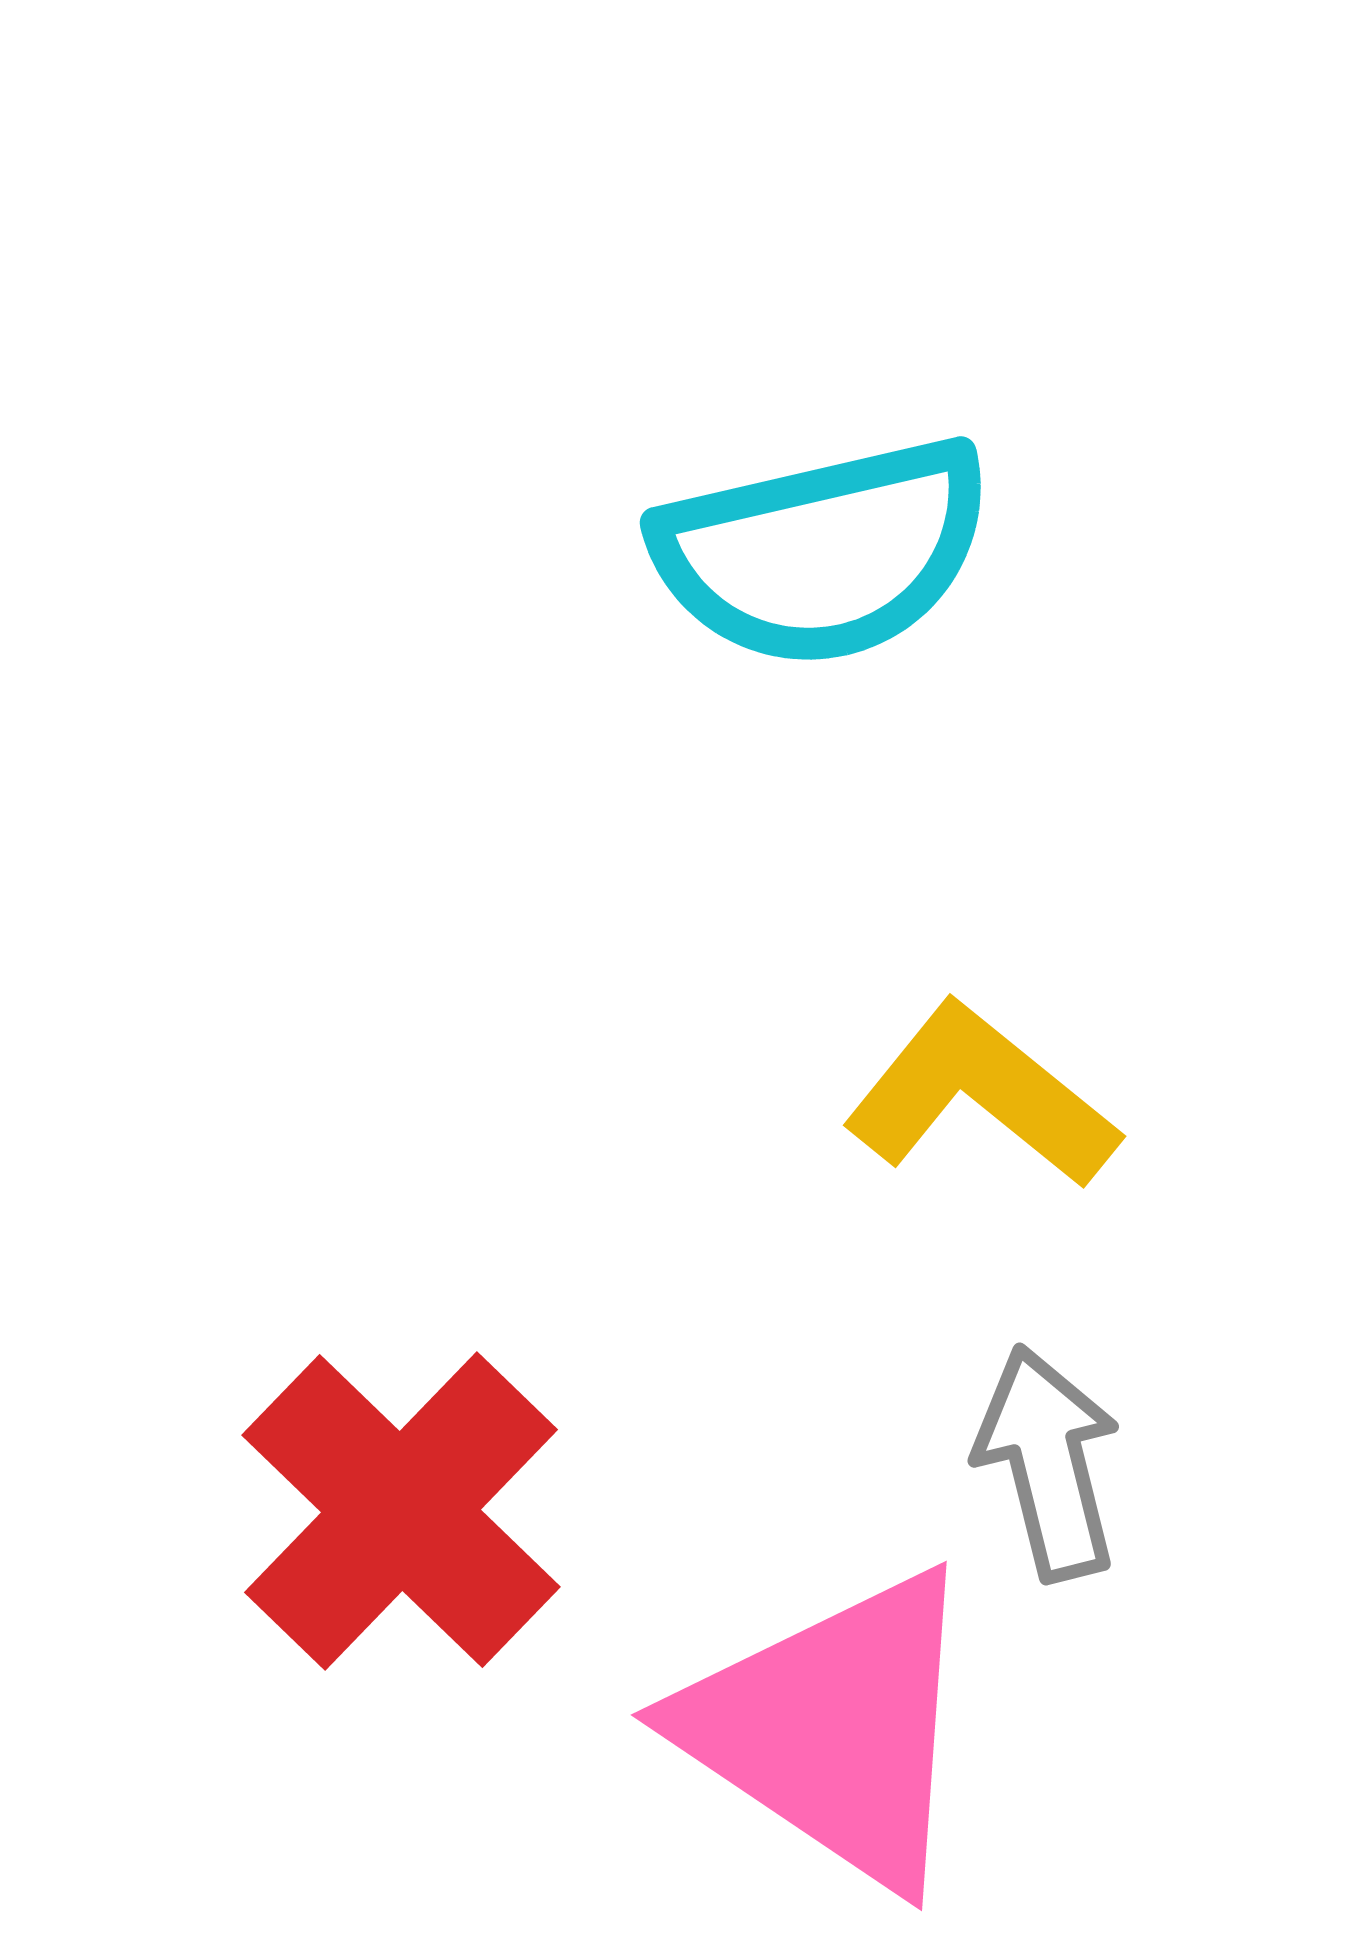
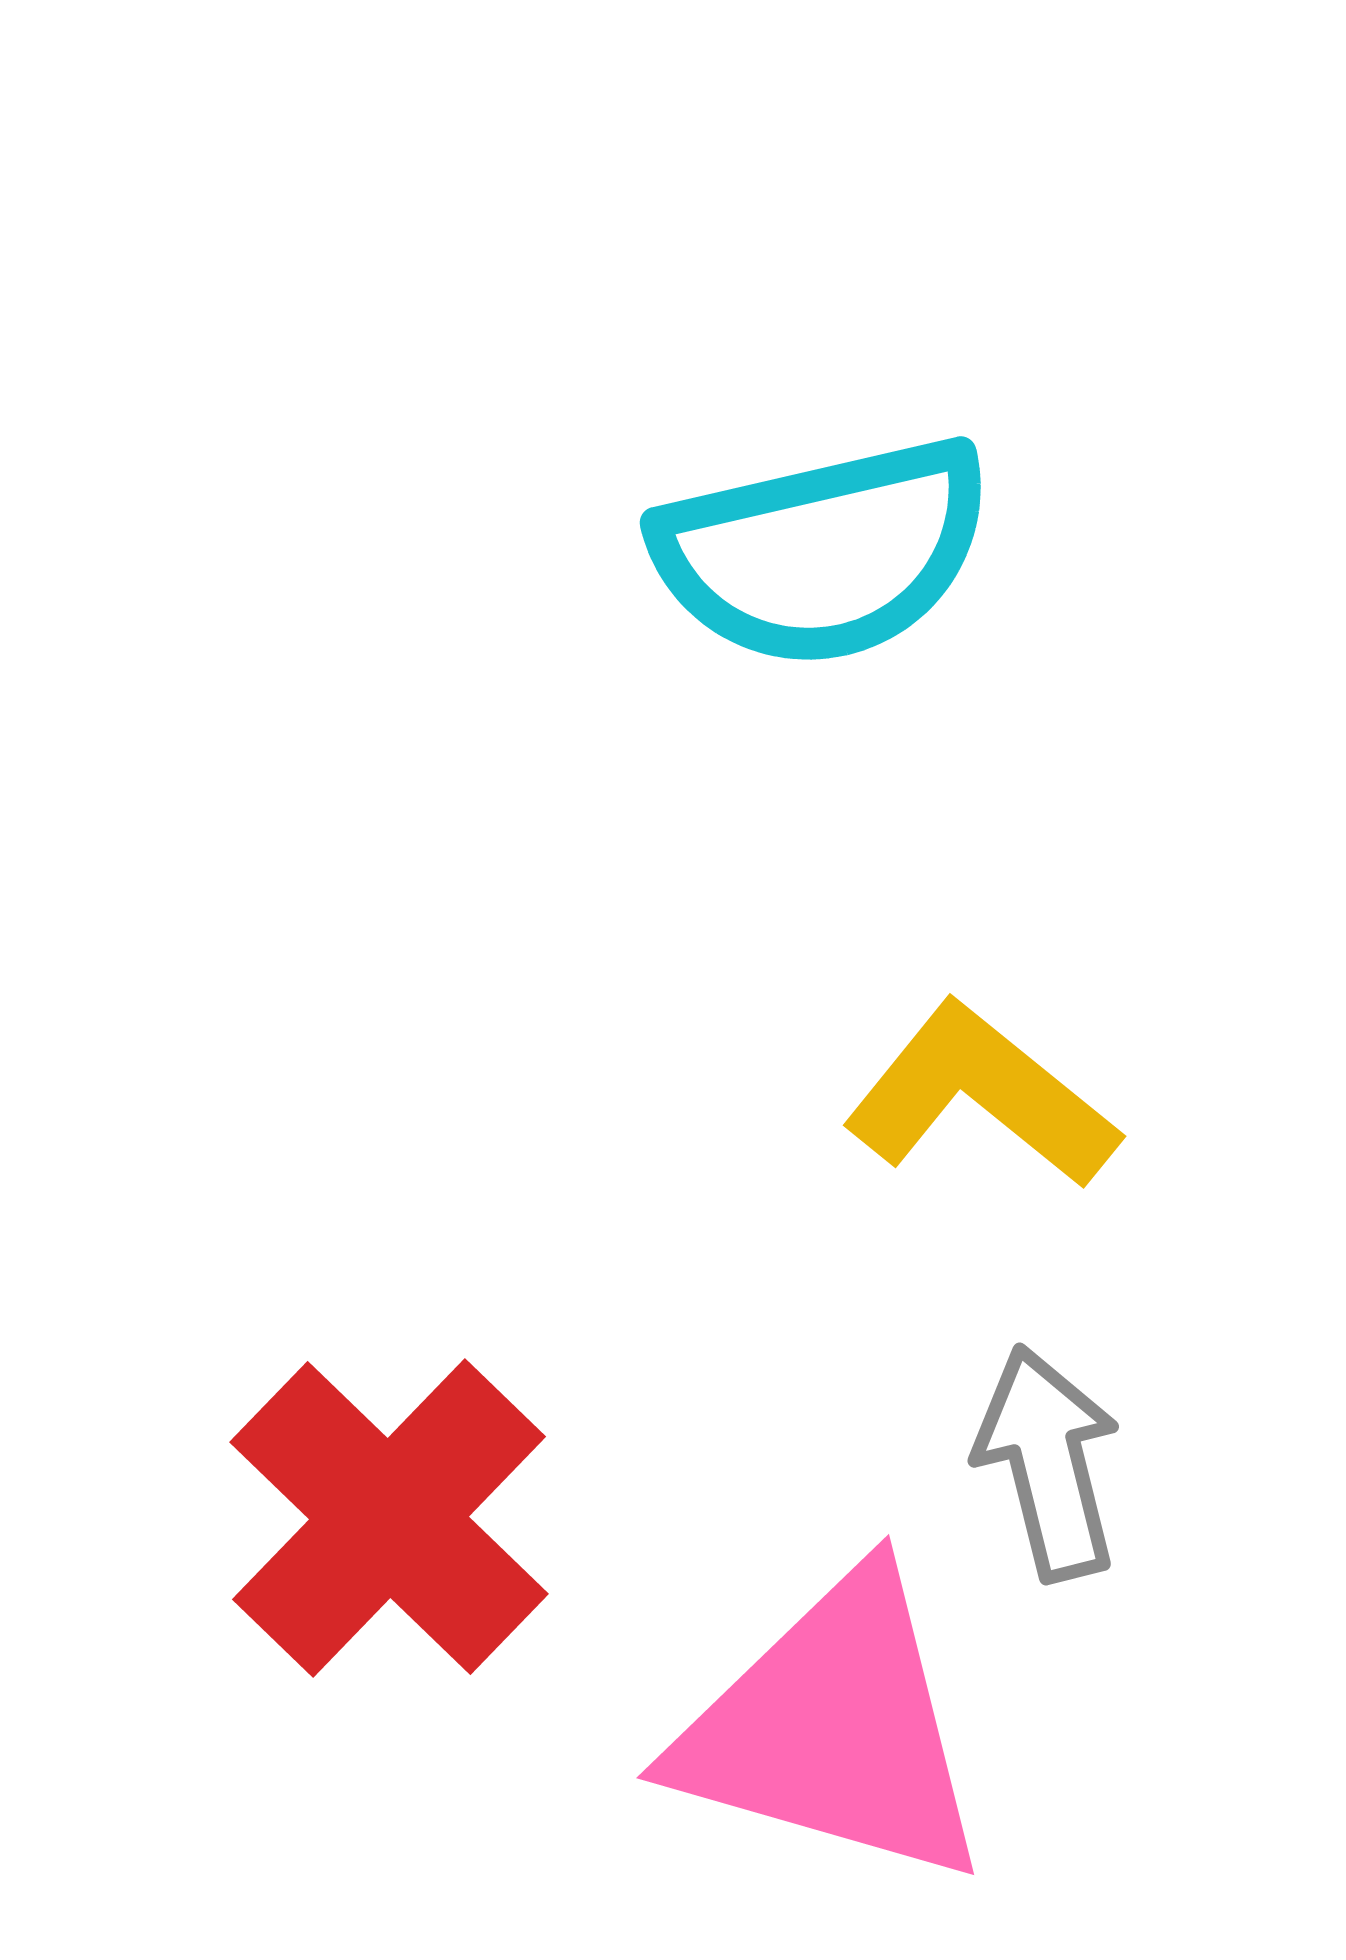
red cross: moved 12 px left, 7 px down
pink triangle: rotated 18 degrees counterclockwise
